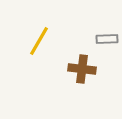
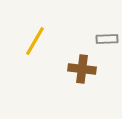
yellow line: moved 4 px left
